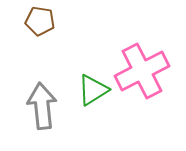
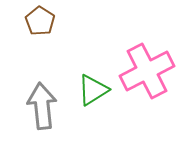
brown pentagon: rotated 24 degrees clockwise
pink cross: moved 5 px right
